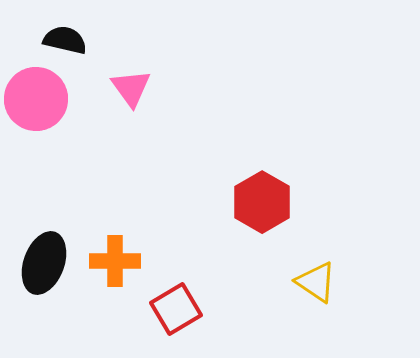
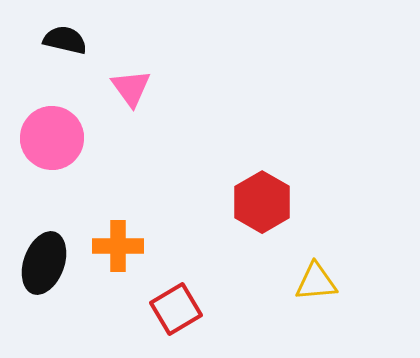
pink circle: moved 16 px right, 39 px down
orange cross: moved 3 px right, 15 px up
yellow triangle: rotated 39 degrees counterclockwise
